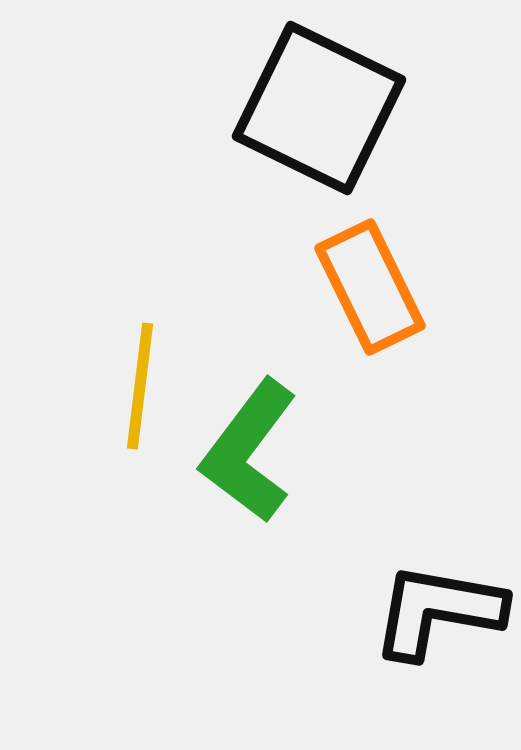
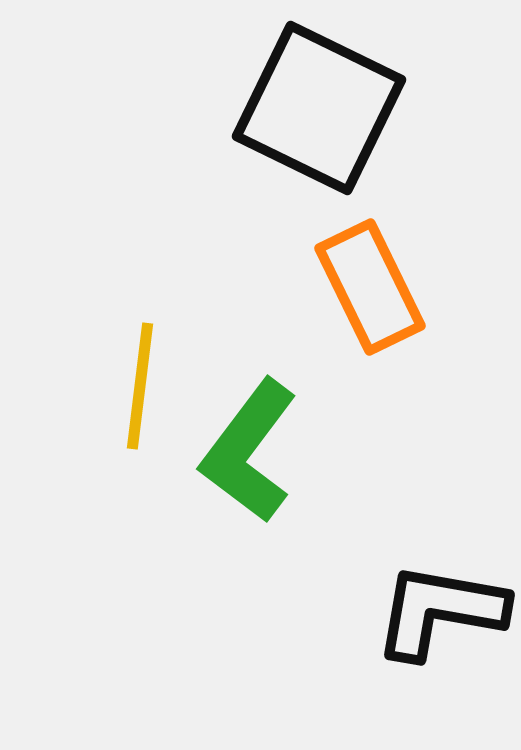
black L-shape: moved 2 px right
